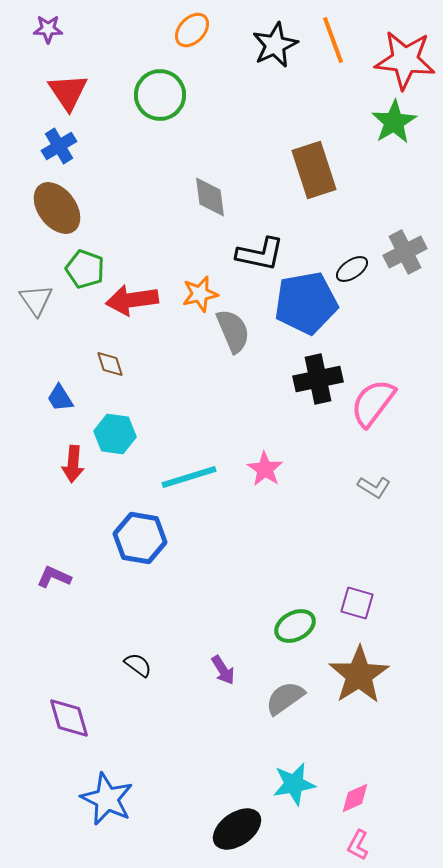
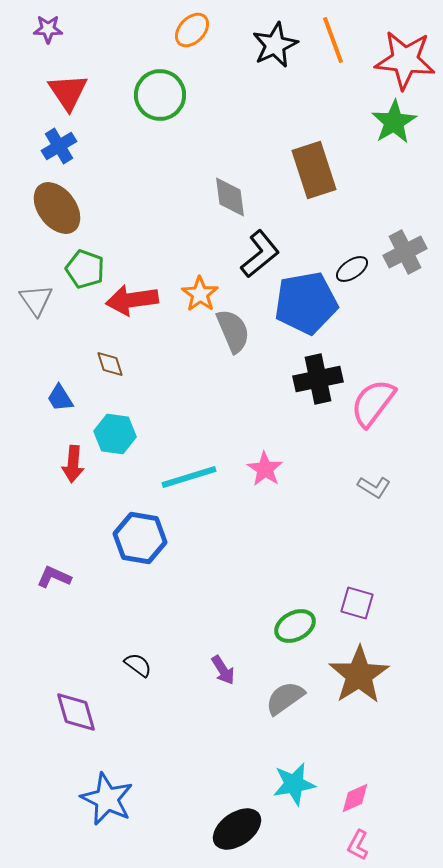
gray diamond at (210, 197): moved 20 px right
black L-shape at (260, 254): rotated 51 degrees counterclockwise
orange star at (200, 294): rotated 24 degrees counterclockwise
purple diamond at (69, 718): moved 7 px right, 6 px up
